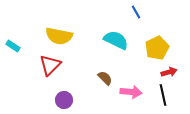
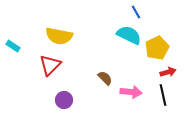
cyan semicircle: moved 13 px right, 5 px up
red arrow: moved 1 px left
